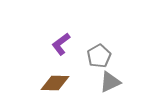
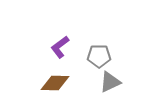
purple L-shape: moved 1 px left, 3 px down
gray pentagon: rotated 30 degrees clockwise
